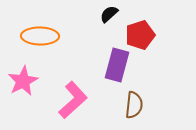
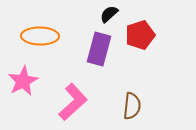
purple rectangle: moved 18 px left, 16 px up
pink L-shape: moved 2 px down
brown semicircle: moved 2 px left, 1 px down
